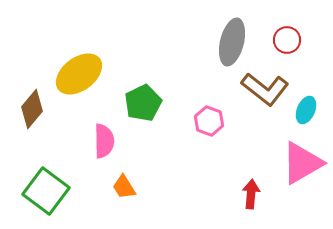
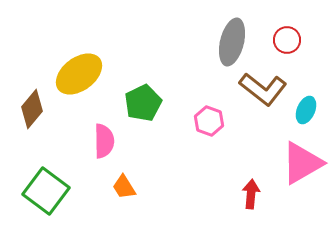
brown L-shape: moved 2 px left
